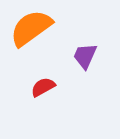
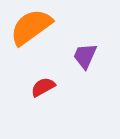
orange semicircle: moved 1 px up
